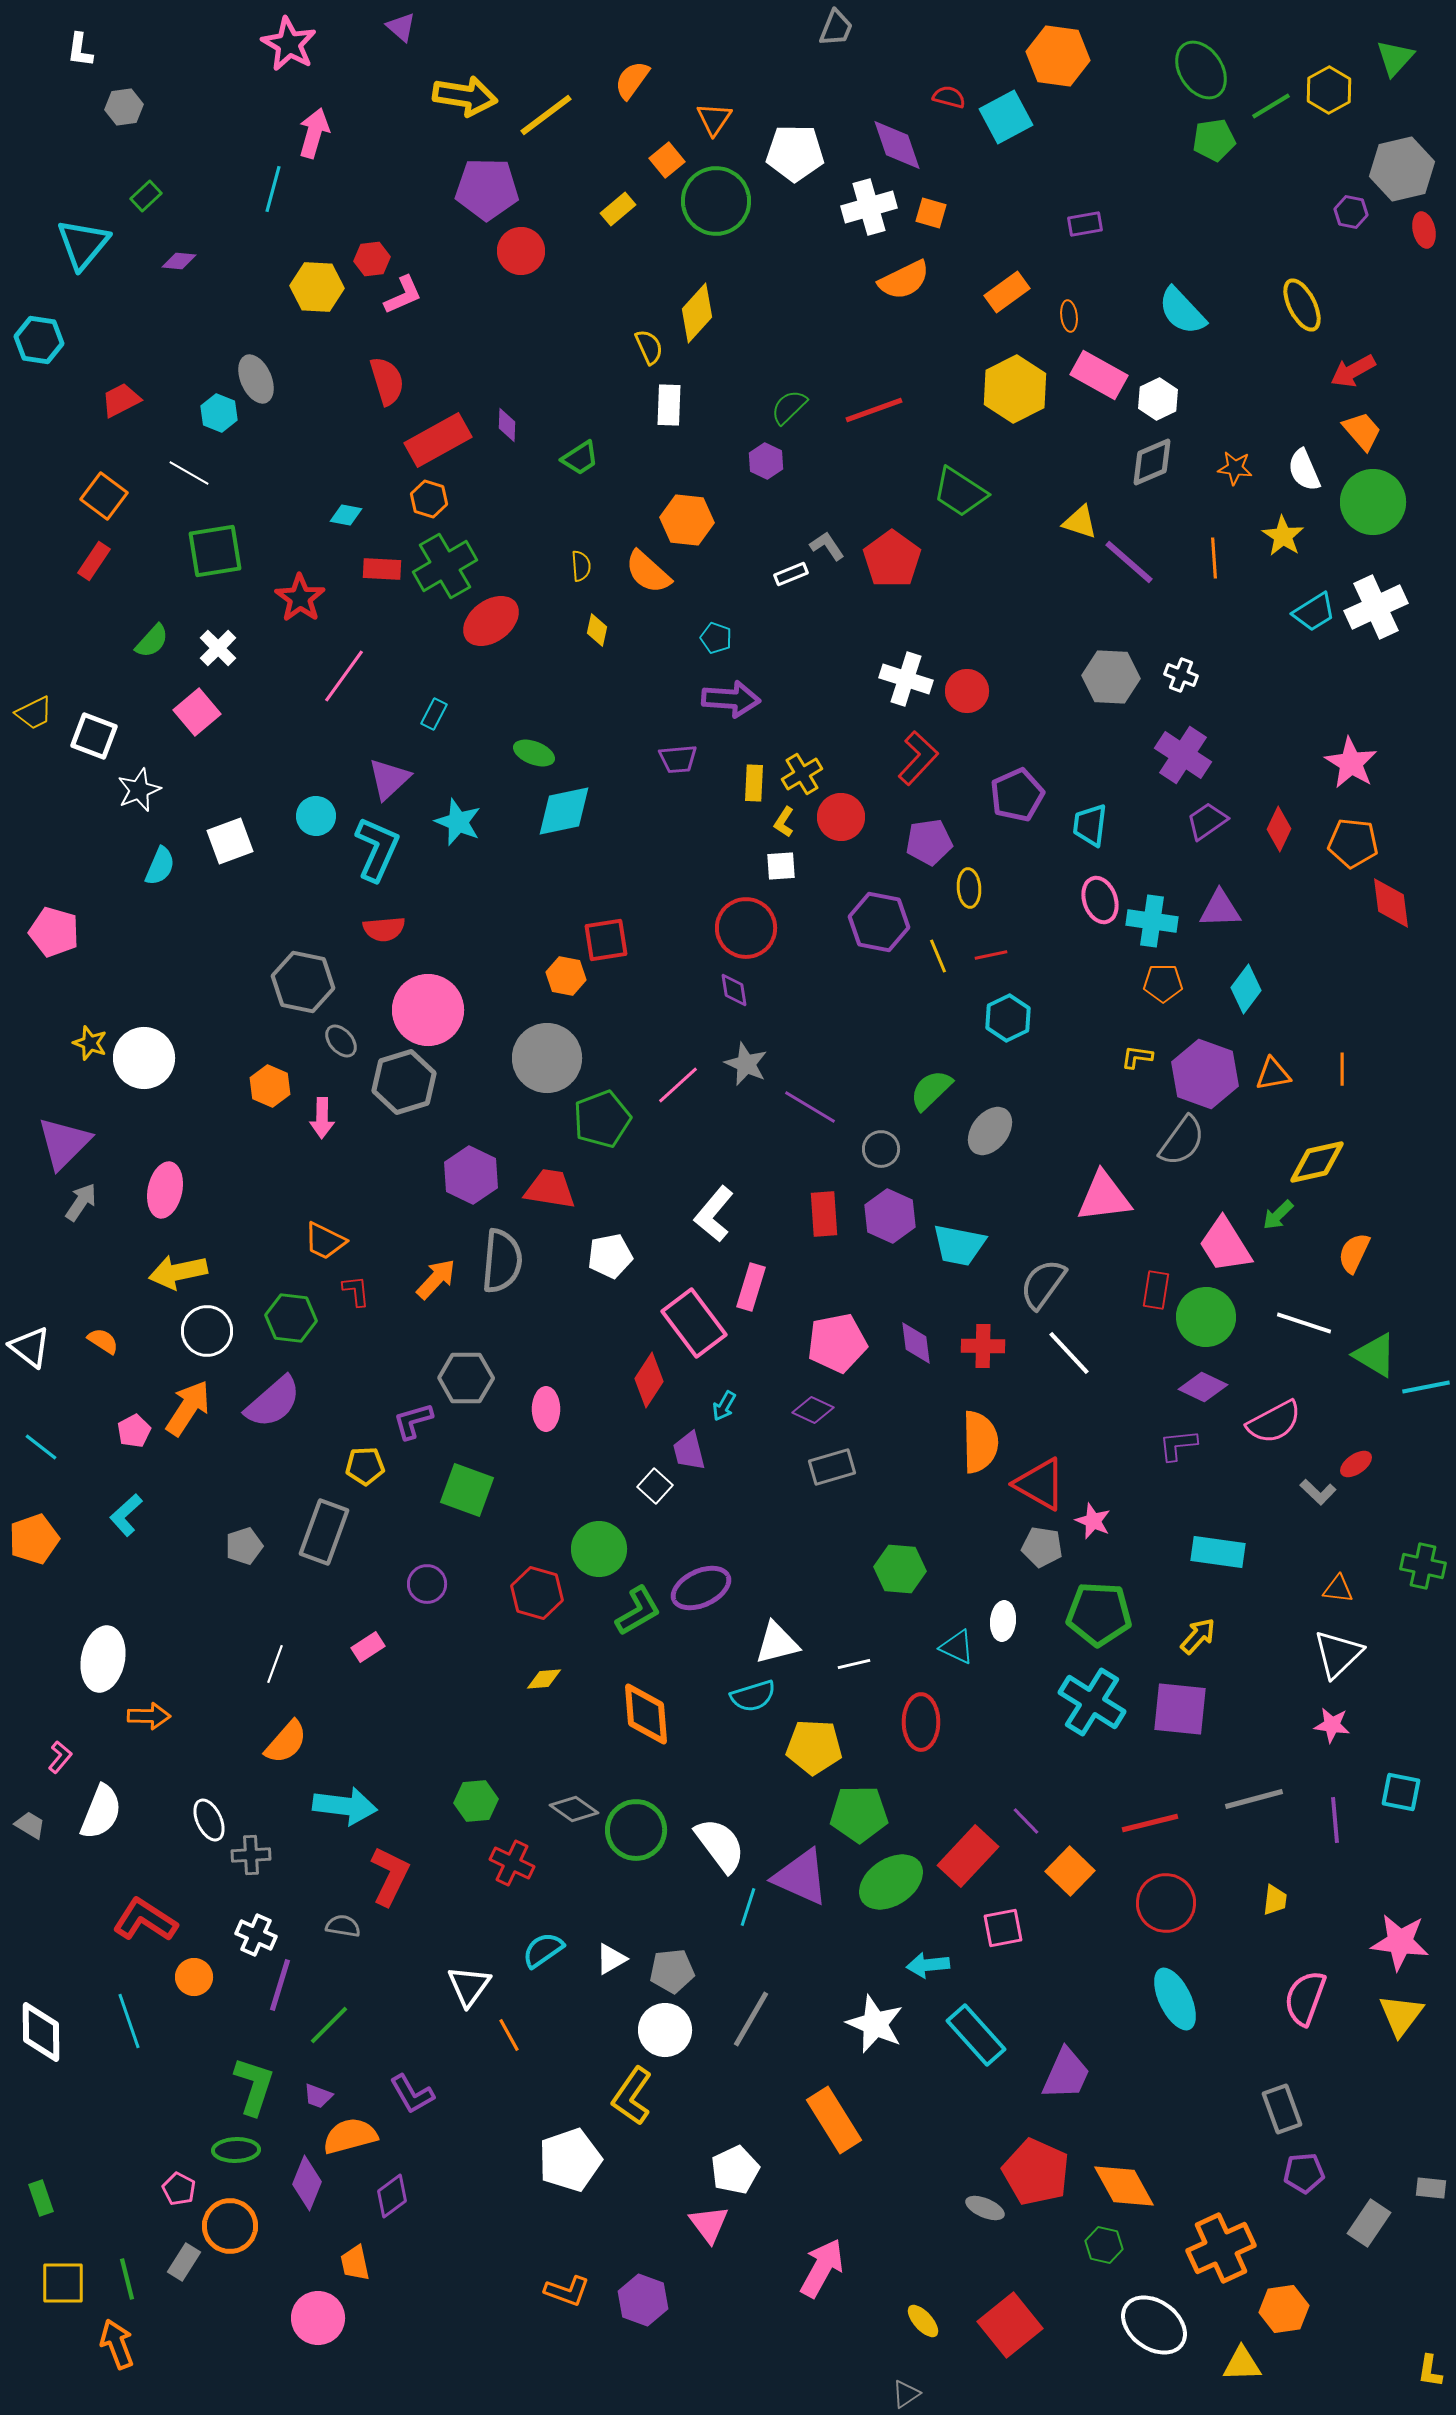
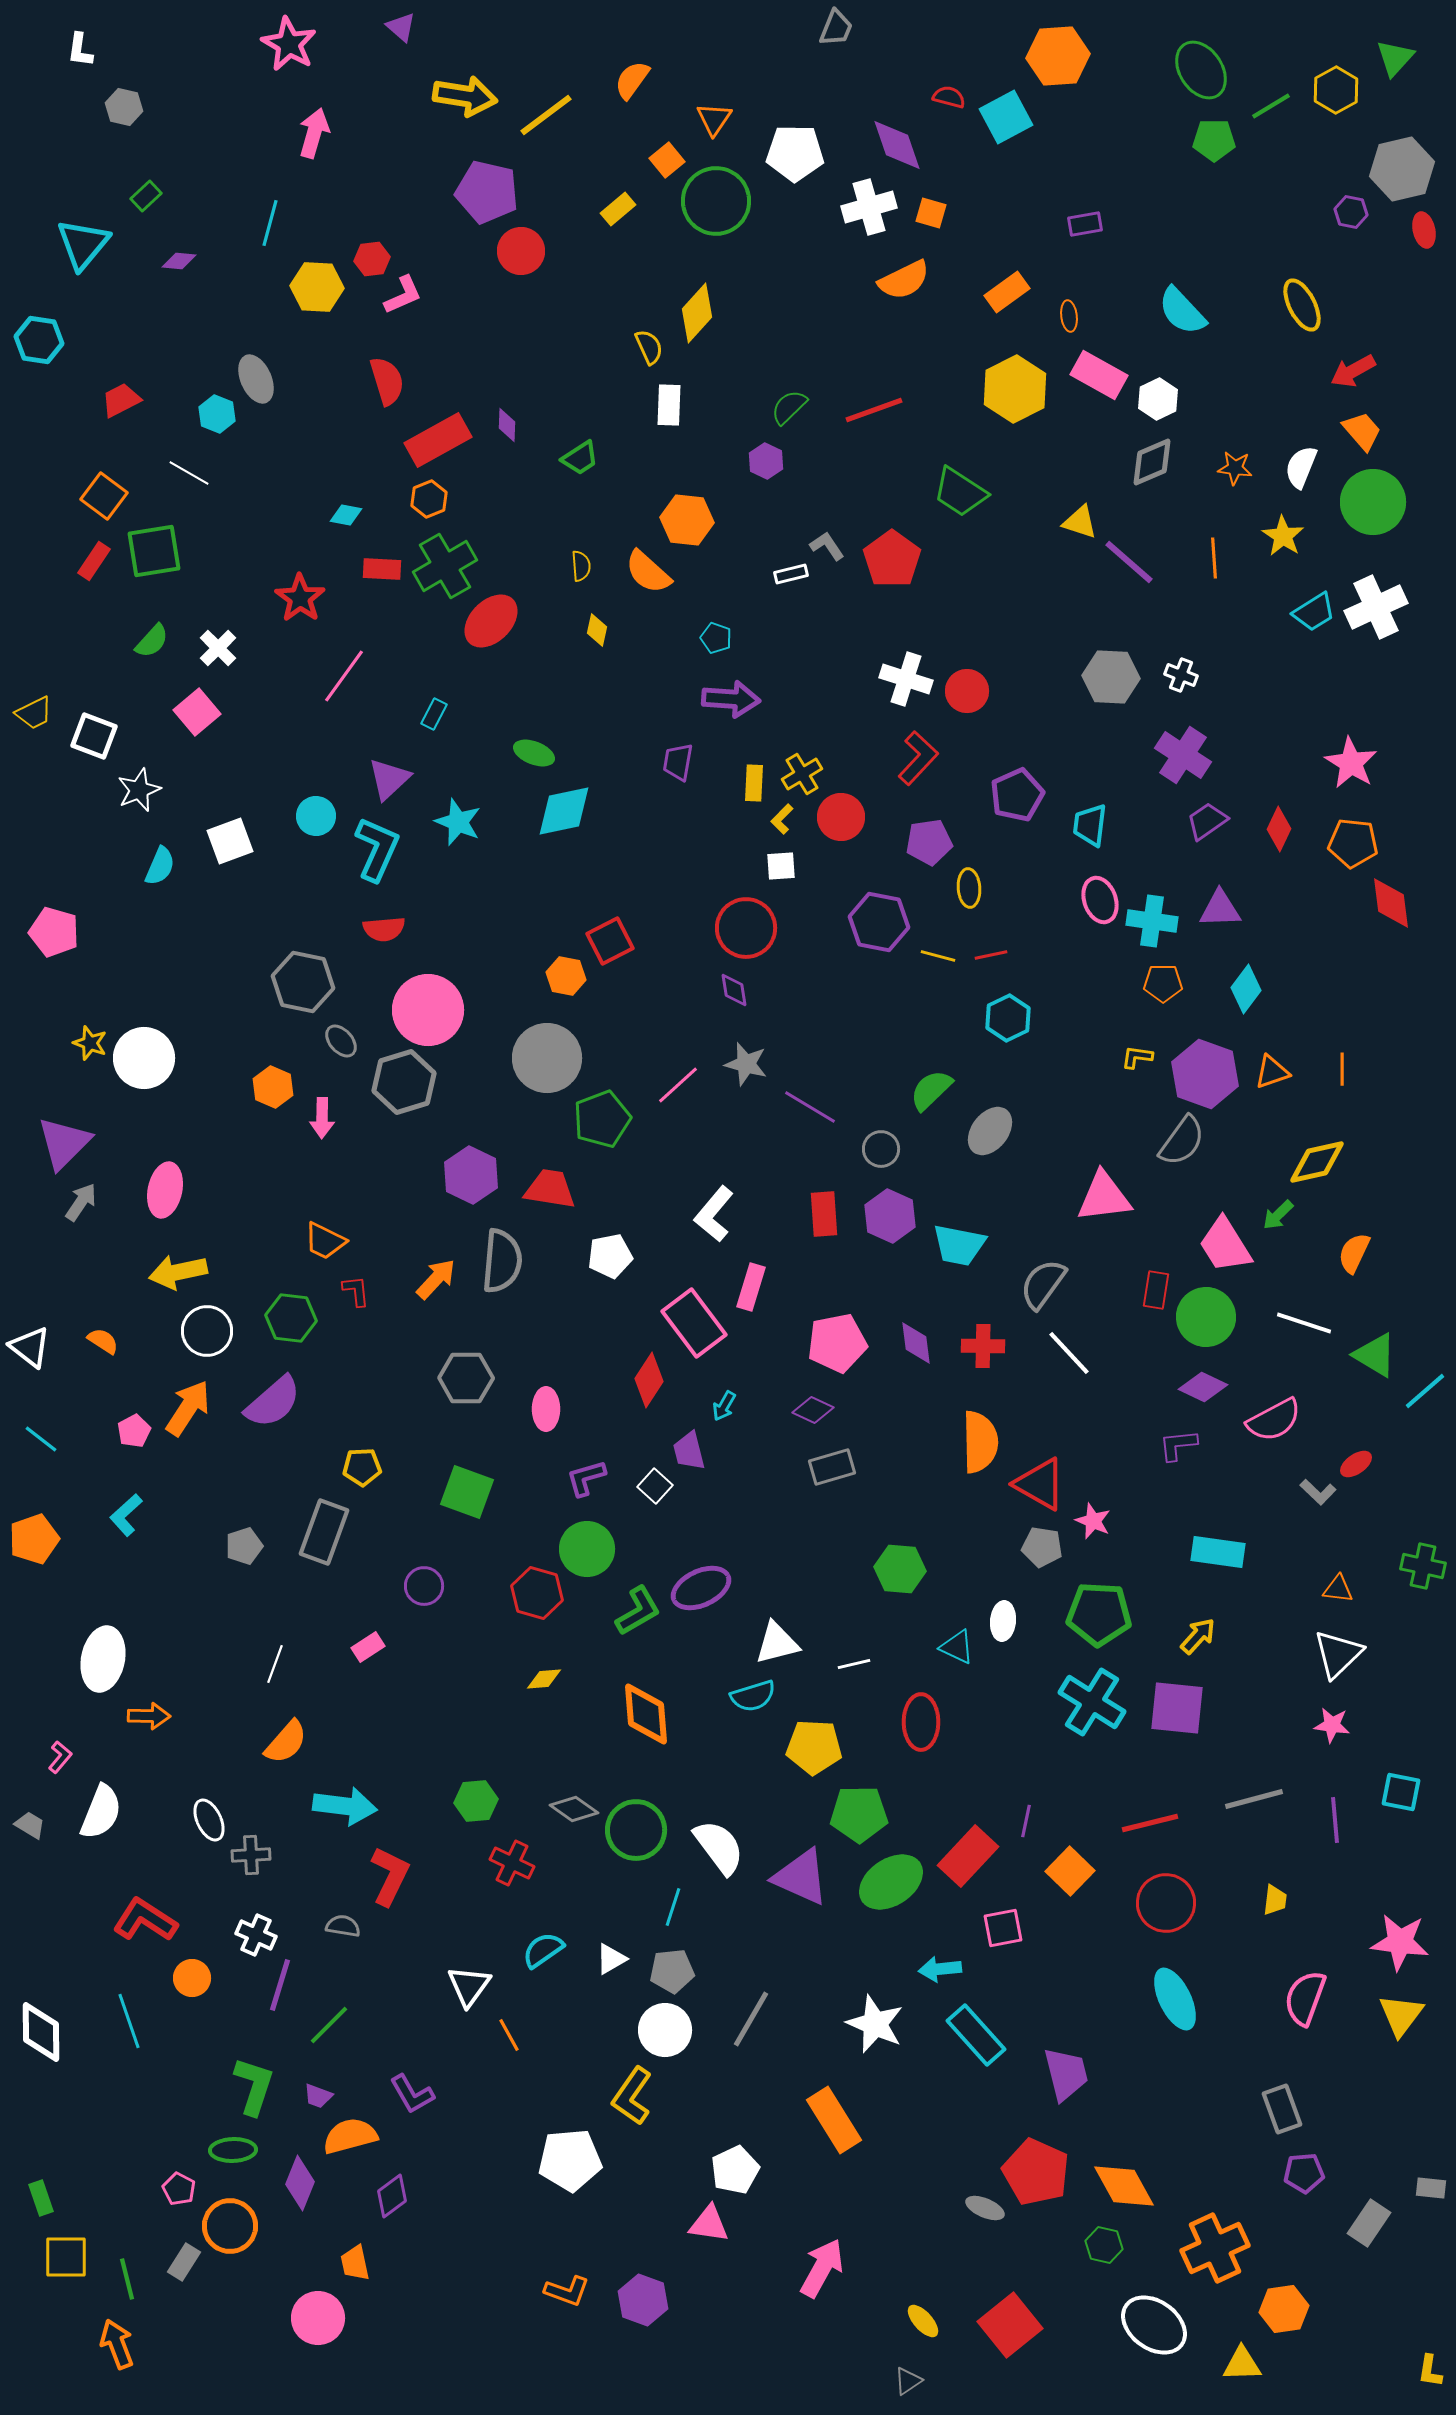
orange hexagon at (1058, 56): rotated 12 degrees counterclockwise
yellow hexagon at (1329, 90): moved 7 px right
gray hexagon at (124, 107): rotated 21 degrees clockwise
green pentagon at (1214, 140): rotated 9 degrees clockwise
cyan line at (273, 189): moved 3 px left, 34 px down
purple pentagon at (487, 189): moved 3 px down; rotated 12 degrees clockwise
cyan hexagon at (219, 413): moved 2 px left, 1 px down
white semicircle at (1304, 470): moved 3 px left, 3 px up; rotated 45 degrees clockwise
orange hexagon at (429, 499): rotated 21 degrees clockwise
green square at (215, 551): moved 61 px left
white rectangle at (791, 574): rotated 8 degrees clockwise
red ellipse at (491, 621): rotated 8 degrees counterclockwise
purple trapezoid at (678, 759): moved 3 px down; rotated 105 degrees clockwise
yellow L-shape at (784, 822): moved 2 px left, 3 px up; rotated 12 degrees clockwise
red square at (606, 940): moved 4 px right, 1 px down; rotated 18 degrees counterclockwise
yellow line at (938, 956): rotated 52 degrees counterclockwise
gray star at (746, 1064): rotated 9 degrees counterclockwise
orange triangle at (1273, 1074): moved 1 px left, 2 px up; rotated 9 degrees counterclockwise
orange hexagon at (270, 1086): moved 3 px right, 1 px down
cyan line at (1426, 1387): moved 1 px left, 4 px down; rotated 30 degrees counterclockwise
purple L-shape at (413, 1421): moved 173 px right, 57 px down
pink semicircle at (1274, 1422): moved 2 px up
cyan line at (41, 1447): moved 8 px up
yellow pentagon at (365, 1466): moved 3 px left, 1 px down
green square at (467, 1490): moved 2 px down
green circle at (599, 1549): moved 12 px left
purple circle at (427, 1584): moved 3 px left, 2 px down
purple square at (1180, 1709): moved 3 px left, 1 px up
purple line at (1026, 1821): rotated 56 degrees clockwise
white semicircle at (720, 1845): moved 1 px left, 2 px down
cyan line at (748, 1907): moved 75 px left
cyan arrow at (928, 1965): moved 12 px right, 4 px down
orange circle at (194, 1977): moved 2 px left, 1 px down
purple trapezoid at (1066, 2074): rotated 38 degrees counterclockwise
green ellipse at (236, 2150): moved 3 px left
white pentagon at (570, 2160): rotated 14 degrees clockwise
purple diamond at (307, 2183): moved 7 px left
pink triangle at (709, 2224): rotated 45 degrees counterclockwise
orange cross at (1221, 2248): moved 6 px left
yellow square at (63, 2283): moved 3 px right, 26 px up
gray triangle at (906, 2394): moved 2 px right, 13 px up
